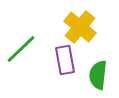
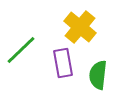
green line: moved 1 px down
purple rectangle: moved 2 px left, 3 px down
